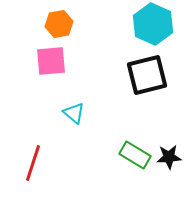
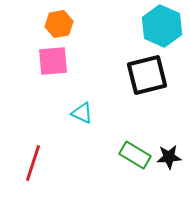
cyan hexagon: moved 9 px right, 2 px down
pink square: moved 2 px right
cyan triangle: moved 8 px right; rotated 15 degrees counterclockwise
